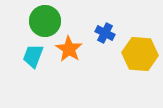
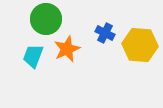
green circle: moved 1 px right, 2 px up
orange star: moved 2 px left; rotated 16 degrees clockwise
yellow hexagon: moved 9 px up
